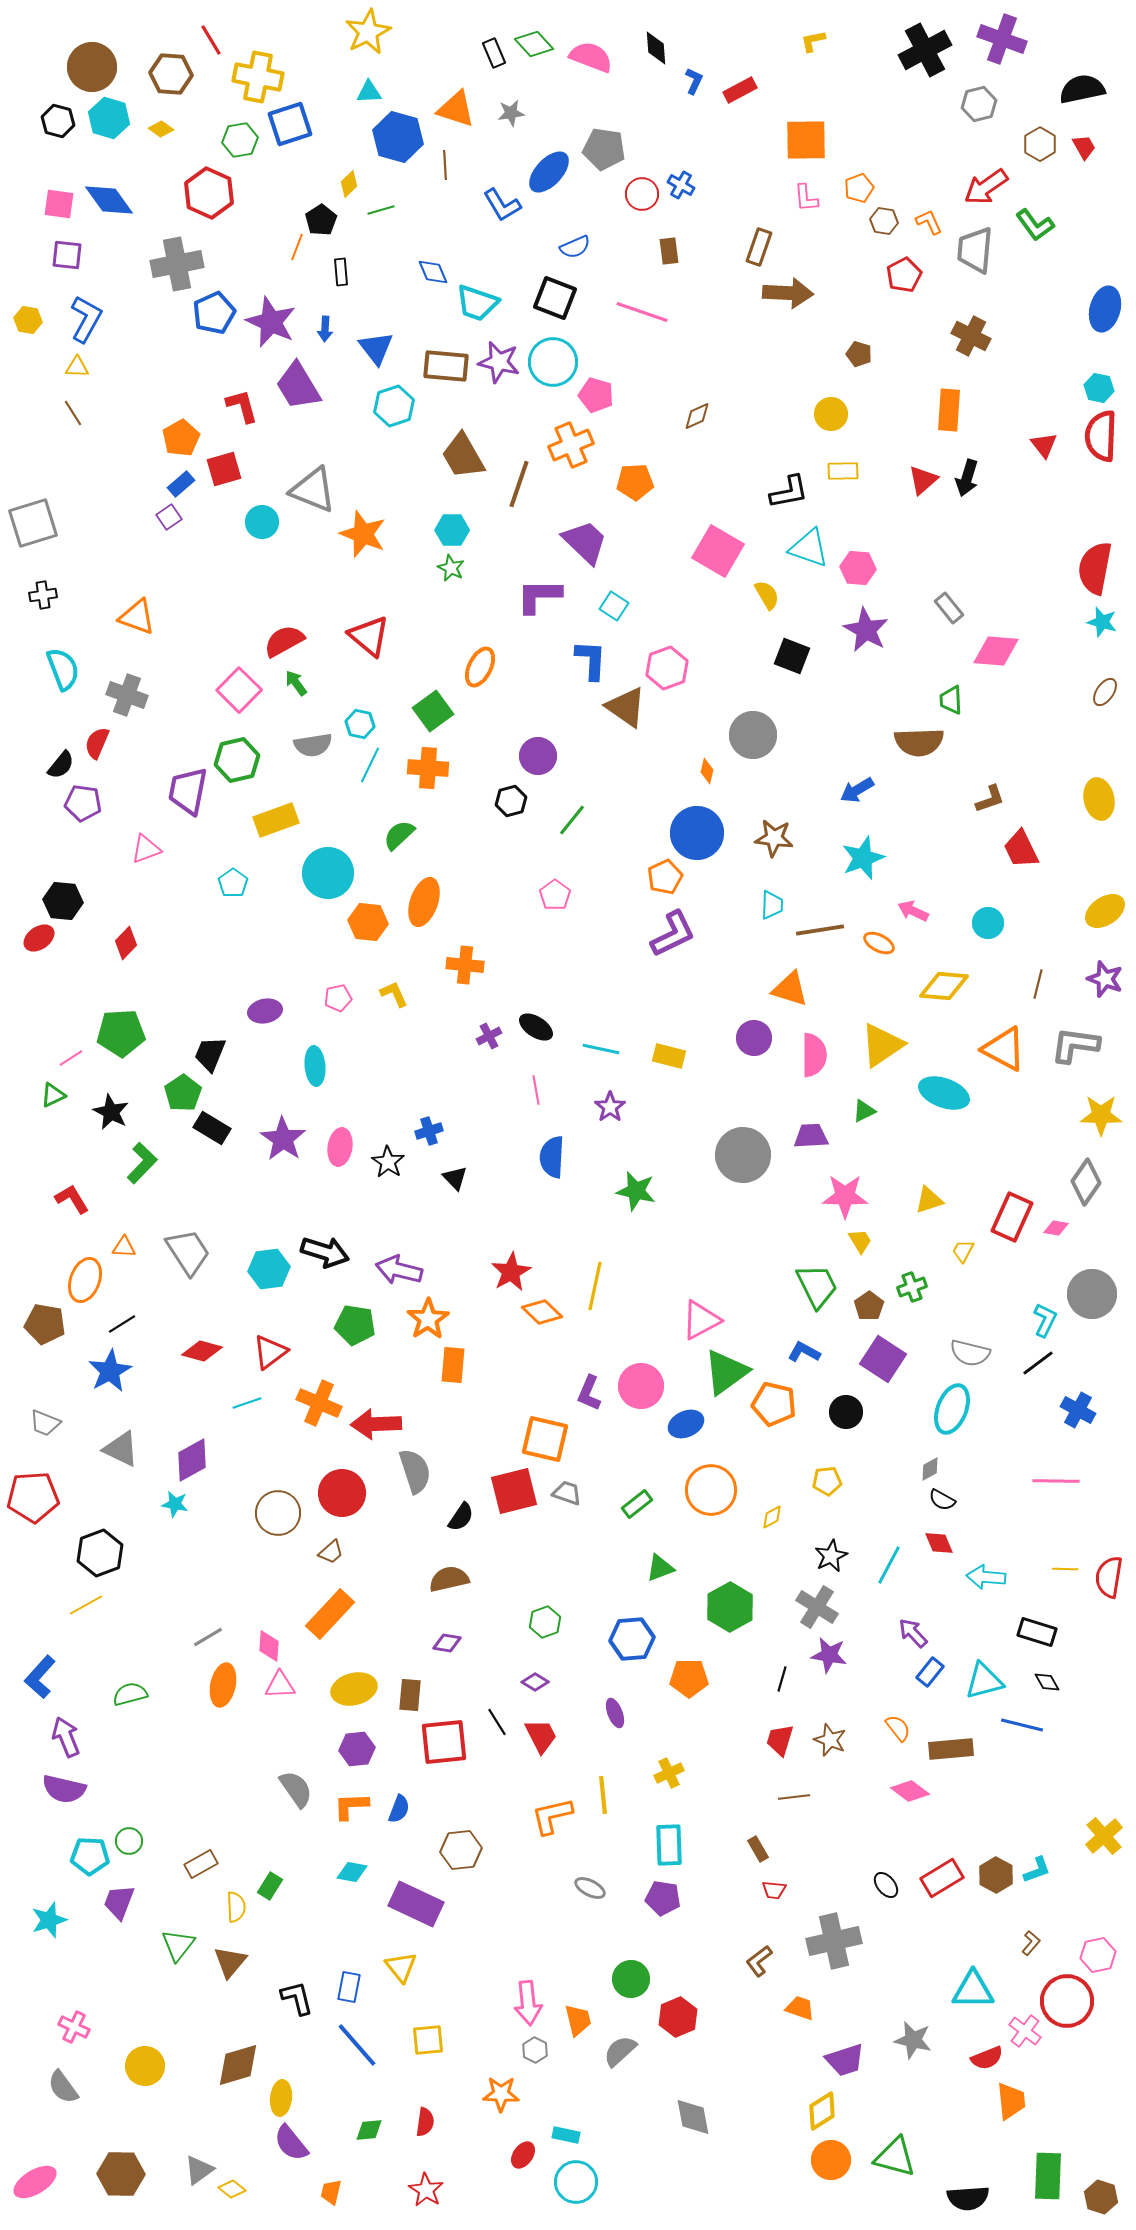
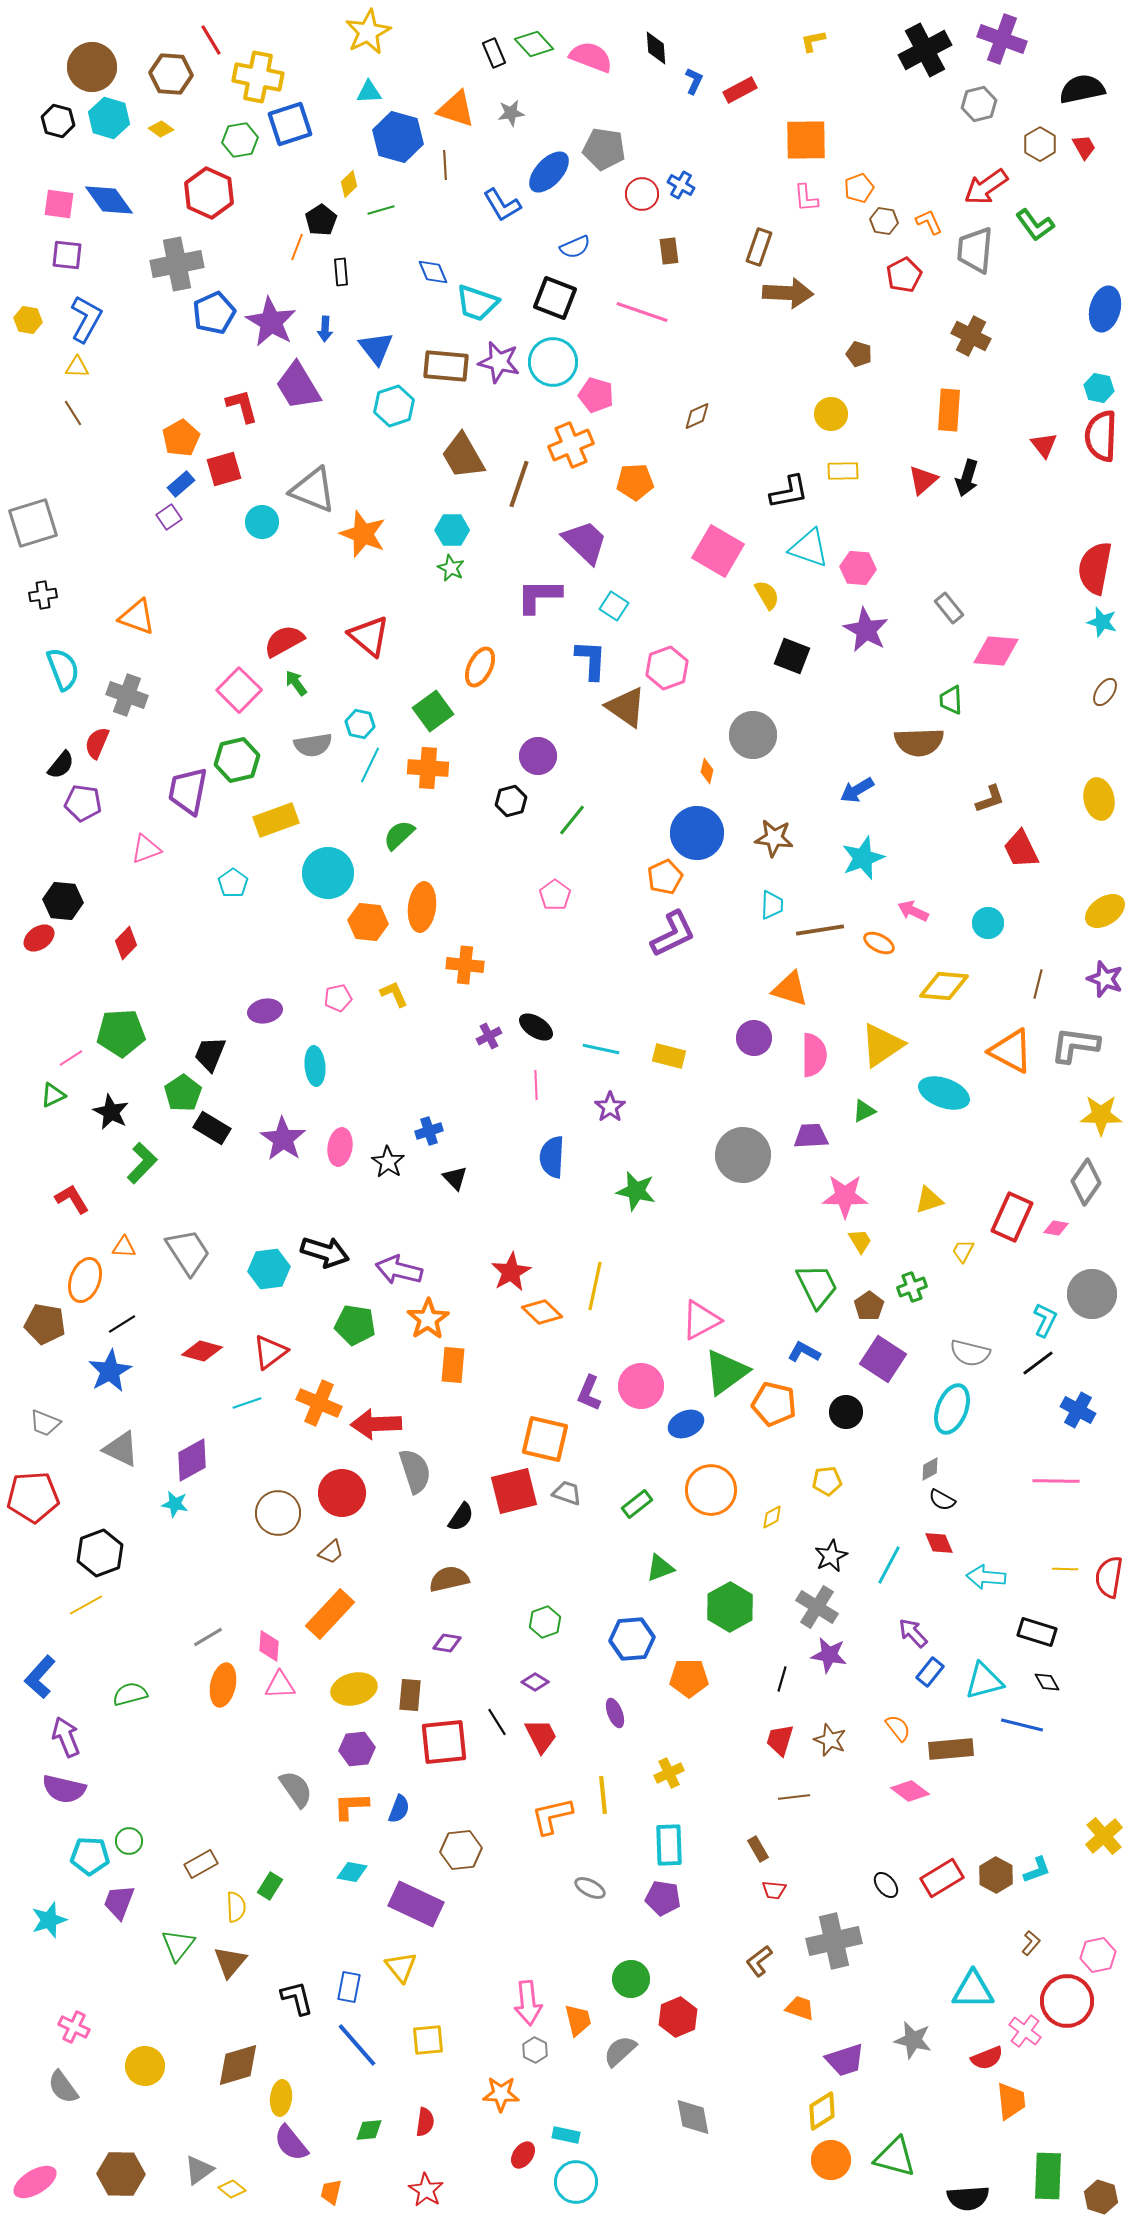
purple star at (271, 322): rotated 6 degrees clockwise
orange ellipse at (424, 902): moved 2 px left, 5 px down; rotated 12 degrees counterclockwise
orange triangle at (1004, 1049): moved 7 px right, 2 px down
pink line at (536, 1090): moved 5 px up; rotated 8 degrees clockwise
